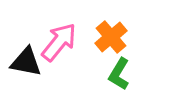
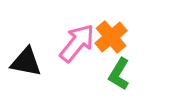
pink arrow: moved 18 px right, 1 px down
